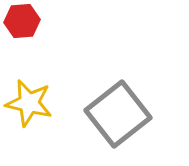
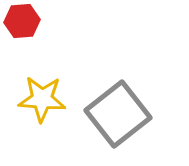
yellow star: moved 13 px right, 4 px up; rotated 9 degrees counterclockwise
